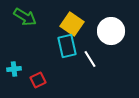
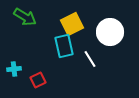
yellow square: rotated 30 degrees clockwise
white circle: moved 1 px left, 1 px down
cyan rectangle: moved 3 px left
